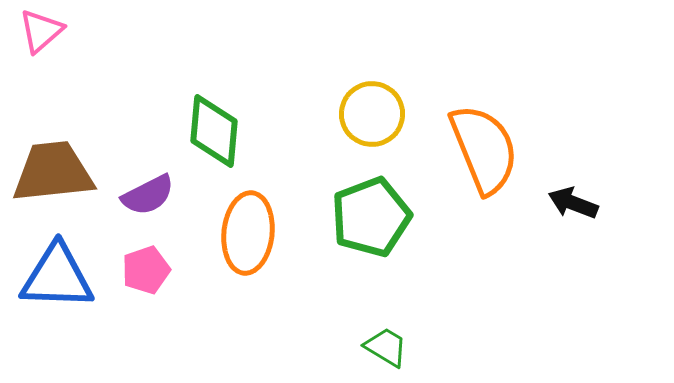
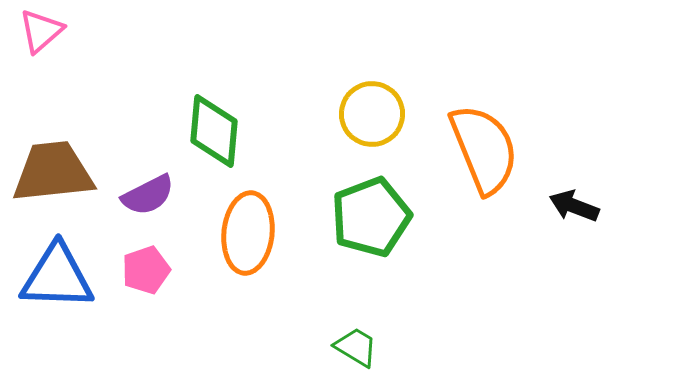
black arrow: moved 1 px right, 3 px down
green trapezoid: moved 30 px left
